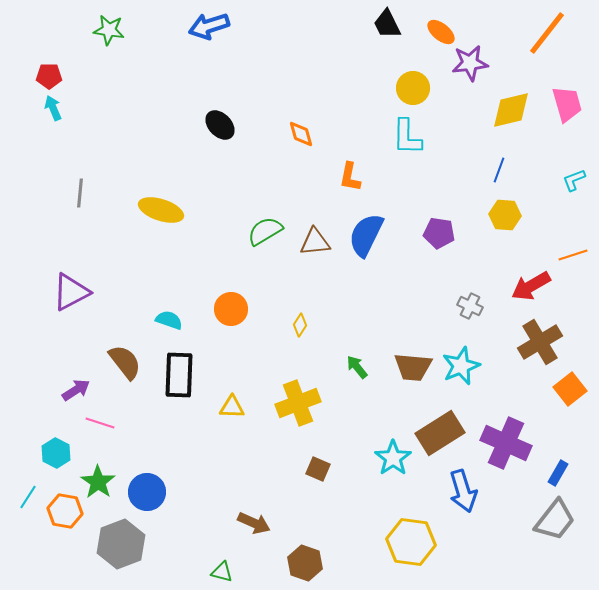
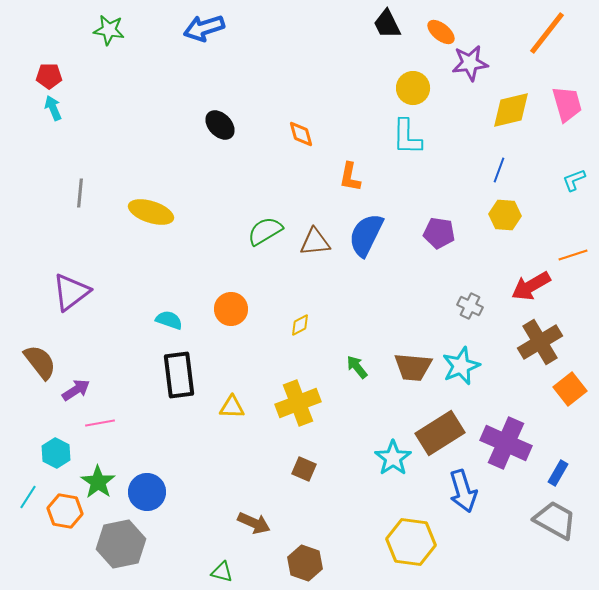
blue arrow at (209, 26): moved 5 px left, 2 px down
yellow ellipse at (161, 210): moved 10 px left, 2 px down
purple triangle at (71, 292): rotated 9 degrees counterclockwise
yellow diamond at (300, 325): rotated 30 degrees clockwise
brown semicircle at (125, 362): moved 85 px left
black rectangle at (179, 375): rotated 9 degrees counterclockwise
pink line at (100, 423): rotated 28 degrees counterclockwise
brown square at (318, 469): moved 14 px left
gray trapezoid at (555, 520): rotated 99 degrees counterclockwise
gray hexagon at (121, 544): rotated 9 degrees clockwise
